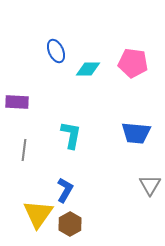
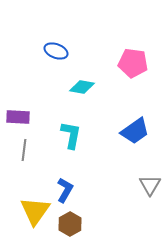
blue ellipse: rotated 45 degrees counterclockwise
cyan diamond: moved 6 px left, 18 px down; rotated 10 degrees clockwise
purple rectangle: moved 1 px right, 15 px down
blue trapezoid: moved 1 px left, 2 px up; rotated 40 degrees counterclockwise
yellow triangle: moved 3 px left, 3 px up
